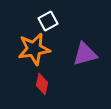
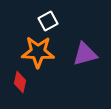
orange star: moved 4 px right, 3 px down; rotated 12 degrees clockwise
red diamond: moved 22 px left, 2 px up
